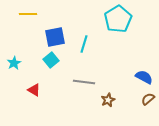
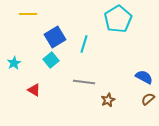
blue square: rotated 20 degrees counterclockwise
